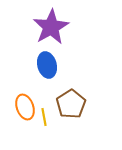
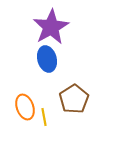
blue ellipse: moved 6 px up
brown pentagon: moved 3 px right, 5 px up
